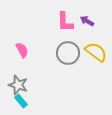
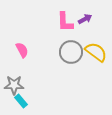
purple arrow: moved 2 px left, 2 px up; rotated 120 degrees clockwise
gray circle: moved 3 px right, 1 px up
gray star: moved 4 px left; rotated 18 degrees counterclockwise
